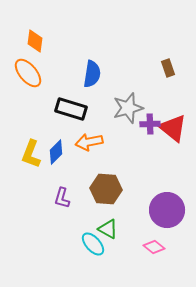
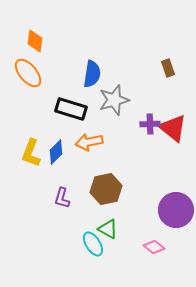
gray star: moved 14 px left, 8 px up
yellow L-shape: moved 1 px up
brown hexagon: rotated 16 degrees counterclockwise
purple circle: moved 9 px right
cyan ellipse: rotated 10 degrees clockwise
